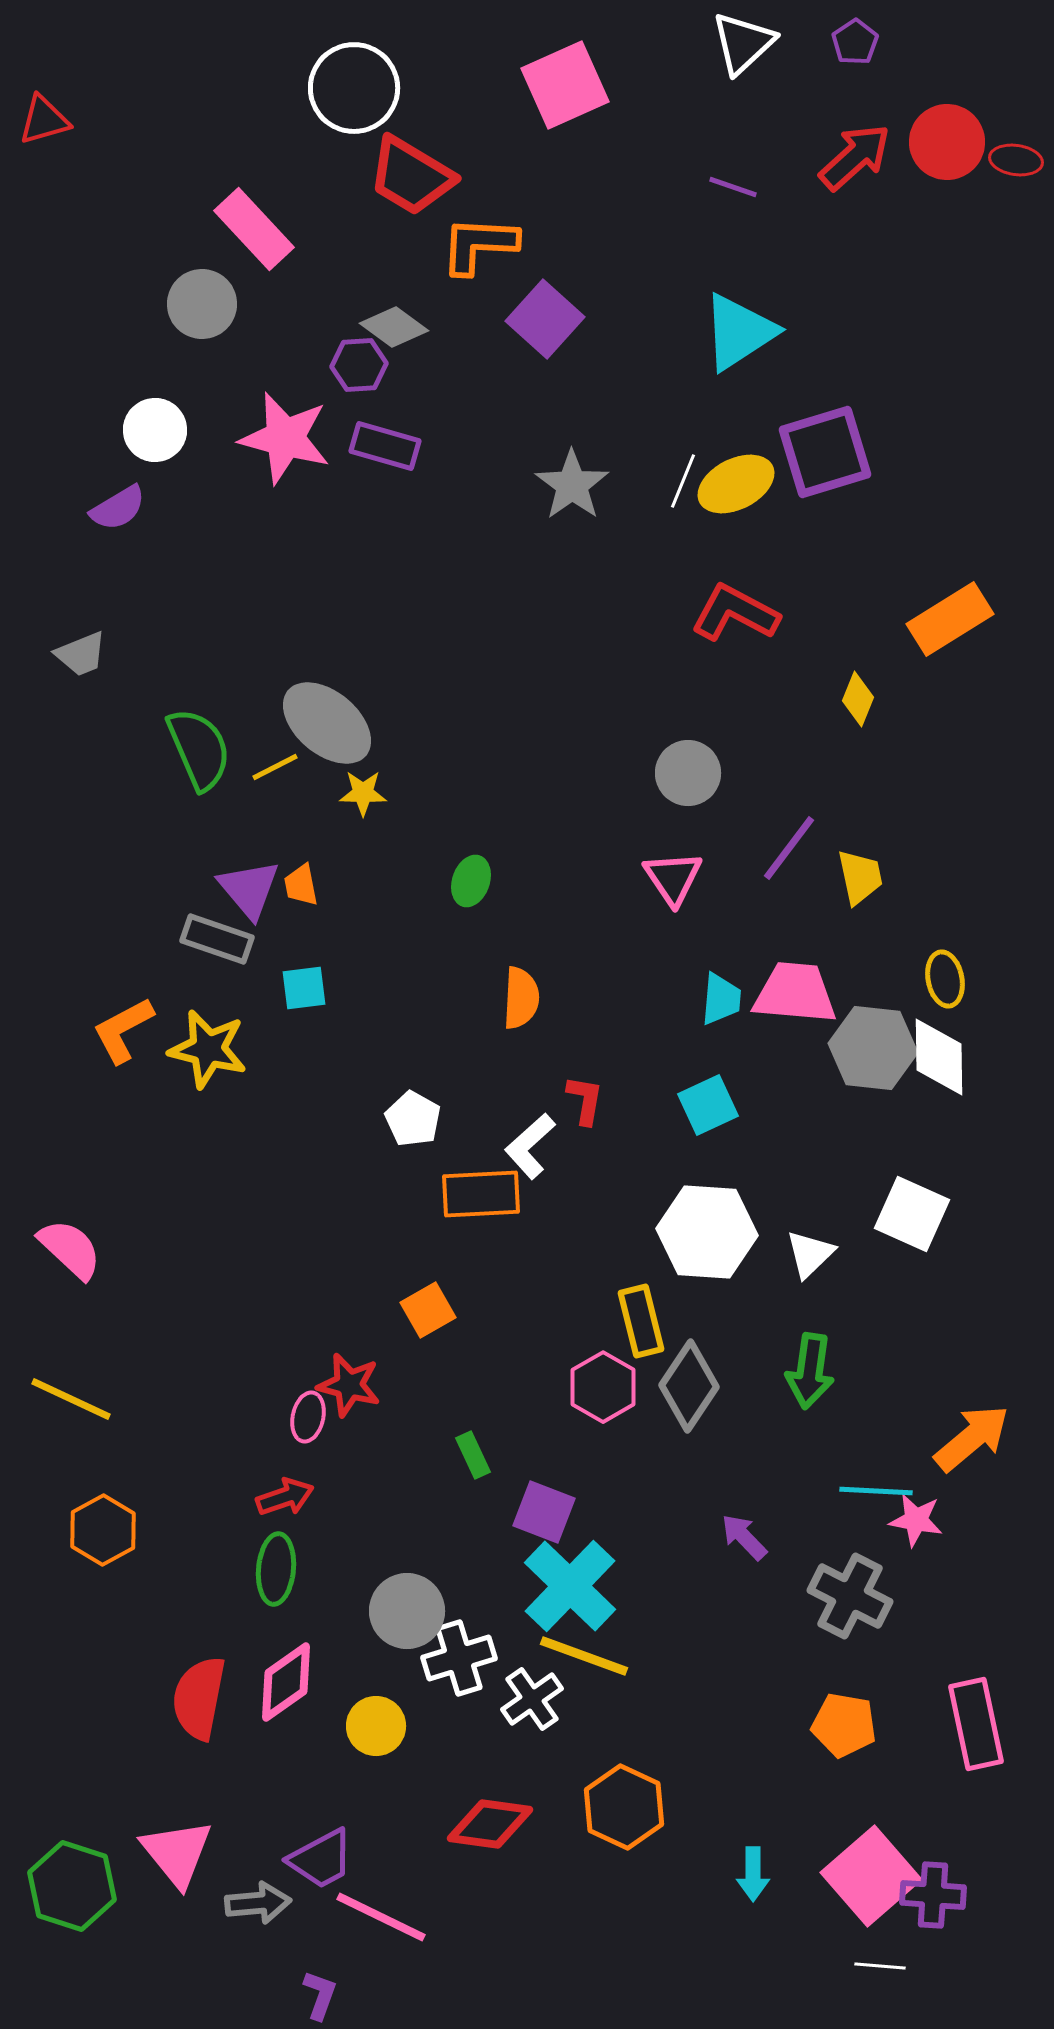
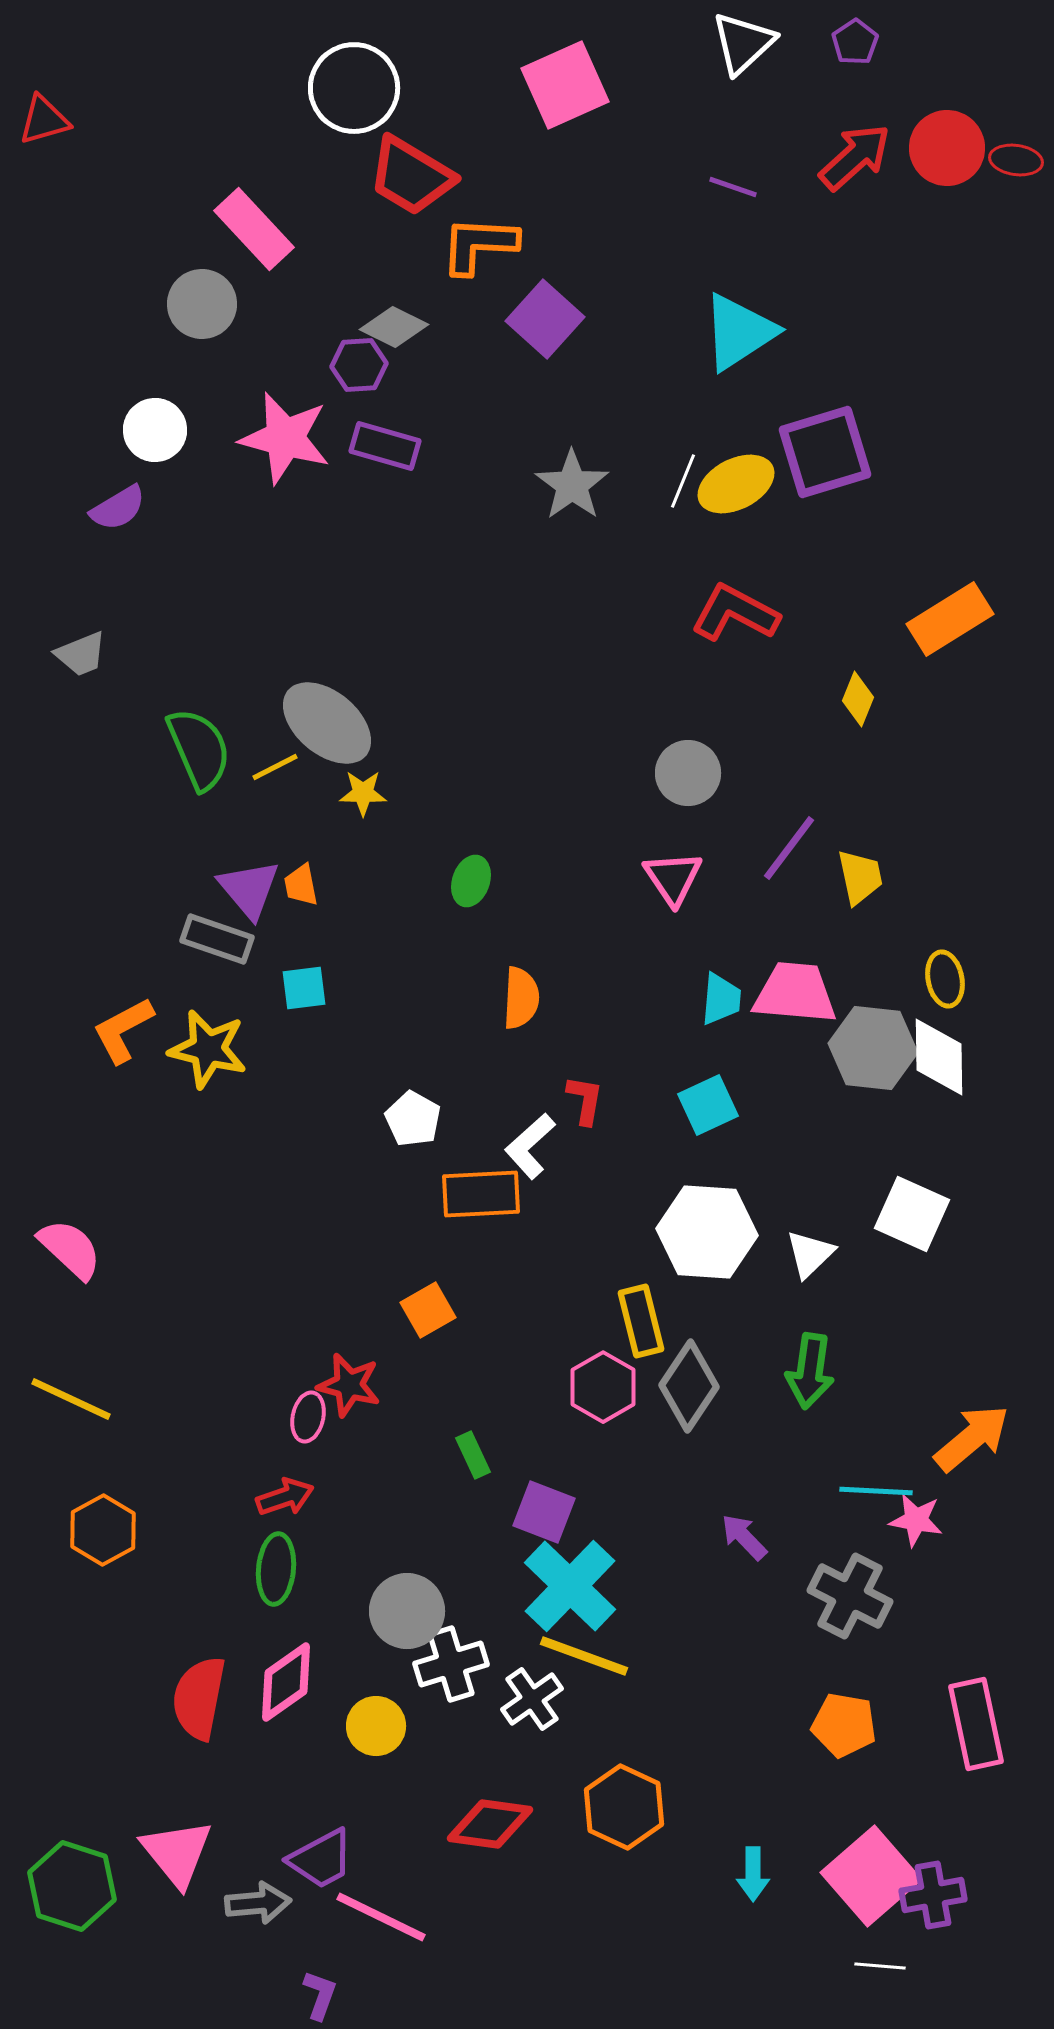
red circle at (947, 142): moved 6 px down
gray diamond at (394, 327): rotated 10 degrees counterclockwise
white cross at (459, 1658): moved 8 px left, 6 px down
purple cross at (933, 1895): rotated 14 degrees counterclockwise
